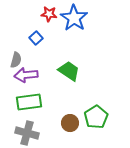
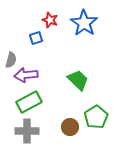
red star: moved 1 px right, 6 px down; rotated 14 degrees clockwise
blue star: moved 10 px right, 5 px down
blue square: rotated 24 degrees clockwise
gray semicircle: moved 5 px left
green trapezoid: moved 9 px right, 9 px down; rotated 10 degrees clockwise
green rectangle: rotated 20 degrees counterclockwise
brown circle: moved 4 px down
gray cross: moved 2 px up; rotated 15 degrees counterclockwise
